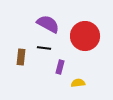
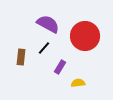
black line: rotated 56 degrees counterclockwise
purple rectangle: rotated 16 degrees clockwise
